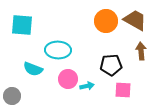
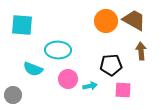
brown trapezoid: moved 1 px left
cyan arrow: moved 3 px right
gray circle: moved 1 px right, 1 px up
